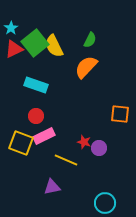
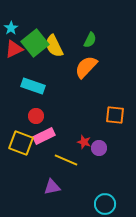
cyan rectangle: moved 3 px left, 1 px down
orange square: moved 5 px left, 1 px down
cyan circle: moved 1 px down
